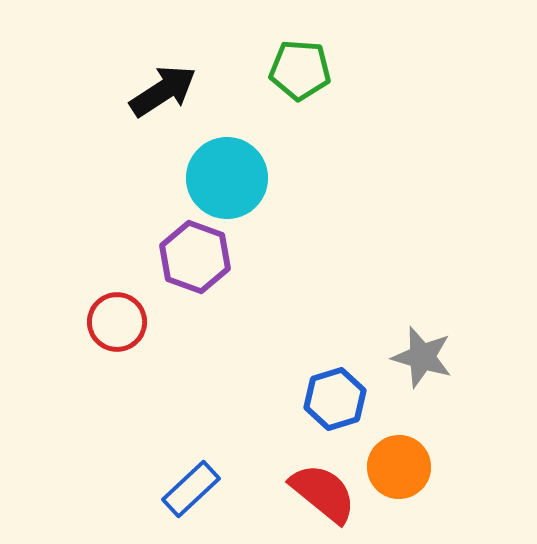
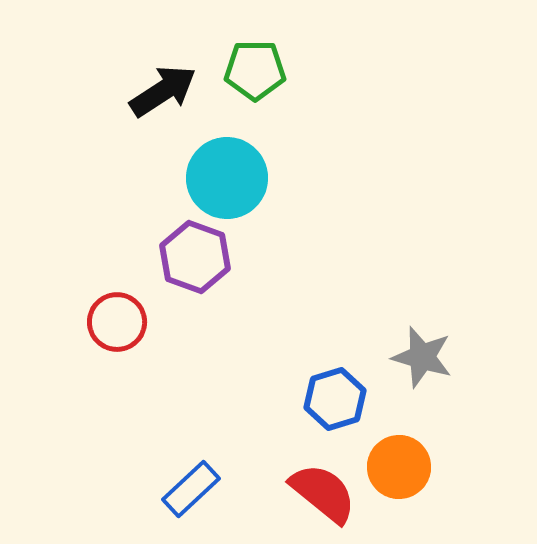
green pentagon: moved 45 px left; rotated 4 degrees counterclockwise
